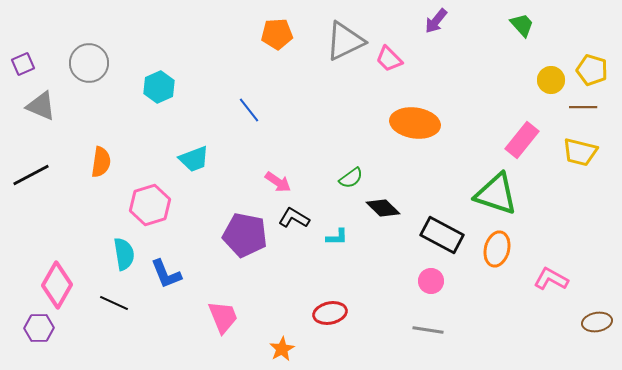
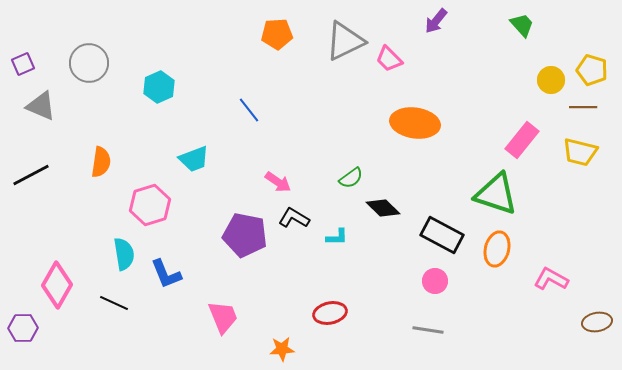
pink circle at (431, 281): moved 4 px right
purple hexagon at (39, 328): moved 16 px left
orange star at (282, 349): rotated 25 degrees clockwise
